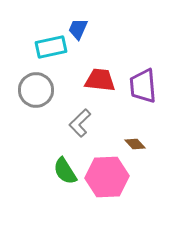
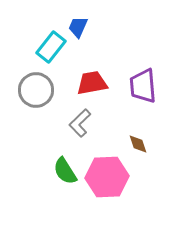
blue trapezoid: moved 2 px up
cyan rectangle: rotated 40 degrees counterclockwise
red trapezoid: moved 8 px left, 3 px down; rotated 16 degrees counterclockwise
brown diamond: moved 3 px right; rotated 25 degrees clockwise
